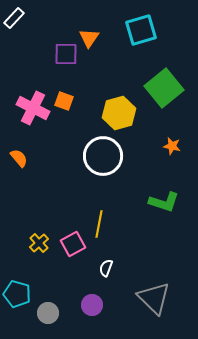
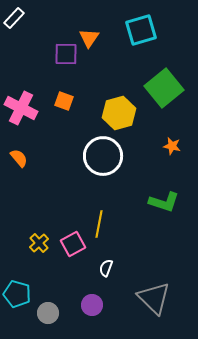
pink cross: moved 12 px left
